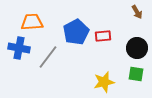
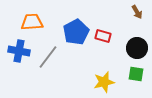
red rectangle: rotated 21 degrees clockwise
blue cross: moved 3 px down
